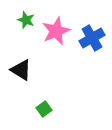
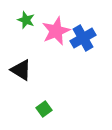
blue cross: moved 9 px left
